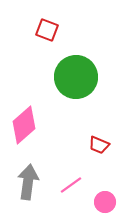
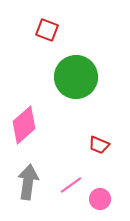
pink circle: moved 5 px left, 3 px up
